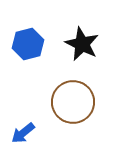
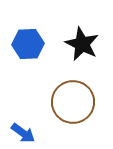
blue hexagon: rotated 12 degrees clockwise
blue arrow: rotated 105 degrees counterclockwise
